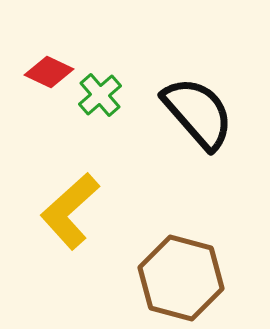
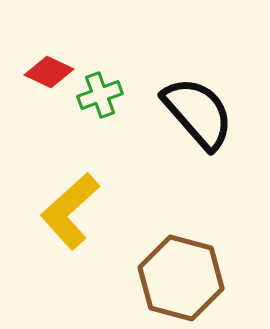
green cross: rotated 21 degrees clockwise
